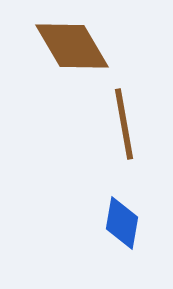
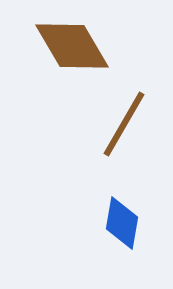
brown line: rotated 40 degrees clockwise
